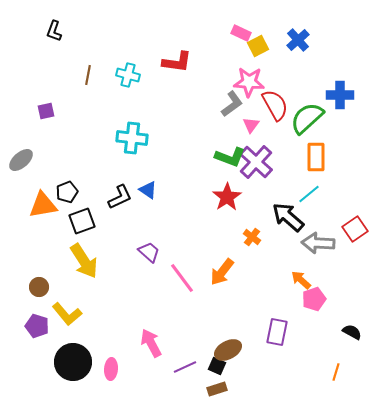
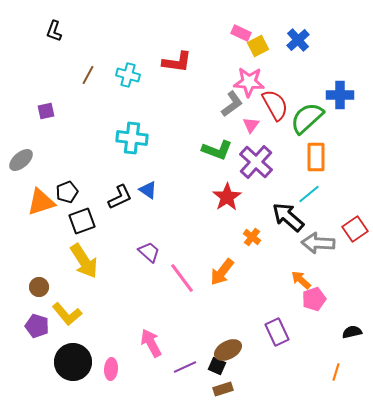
brown line at (88, 75): rotated 18 degrees clockwise
green L-shape at (230, 157): moved 13 px left, 7 px up
orange triangle at (43, 205): moved 2 px left, 3 px up; rotated 8 degrees counterclockwise
purple rectangle at (277, 332): rotated 36 degrees counterclockwise
black semicircle at (352, 332): rotated 42 degrees counterclockwise
brown rectangle at (217, 389): moved 6 px right
